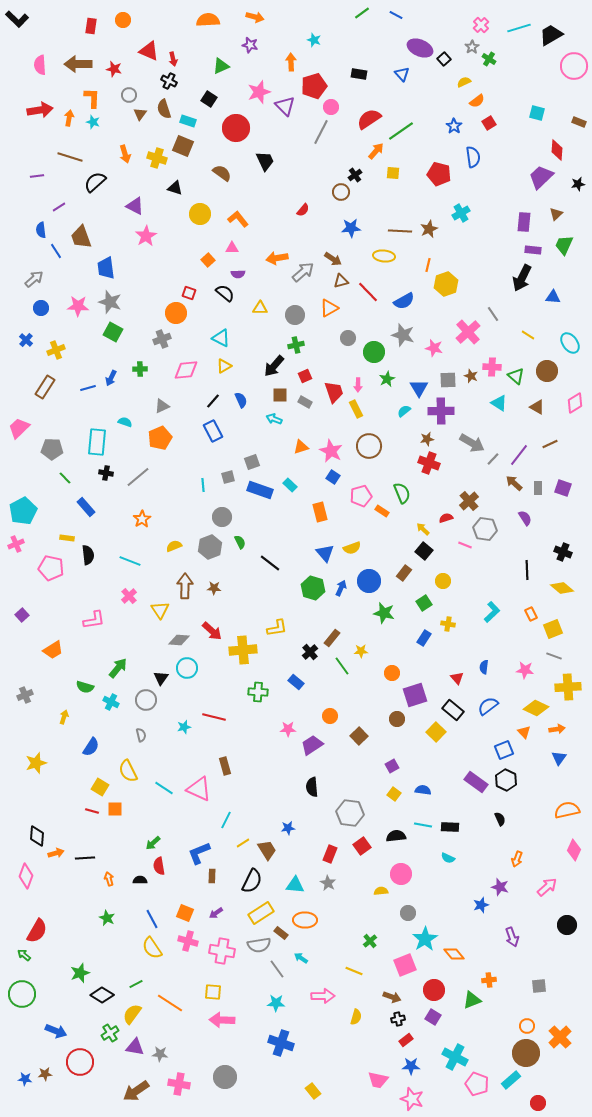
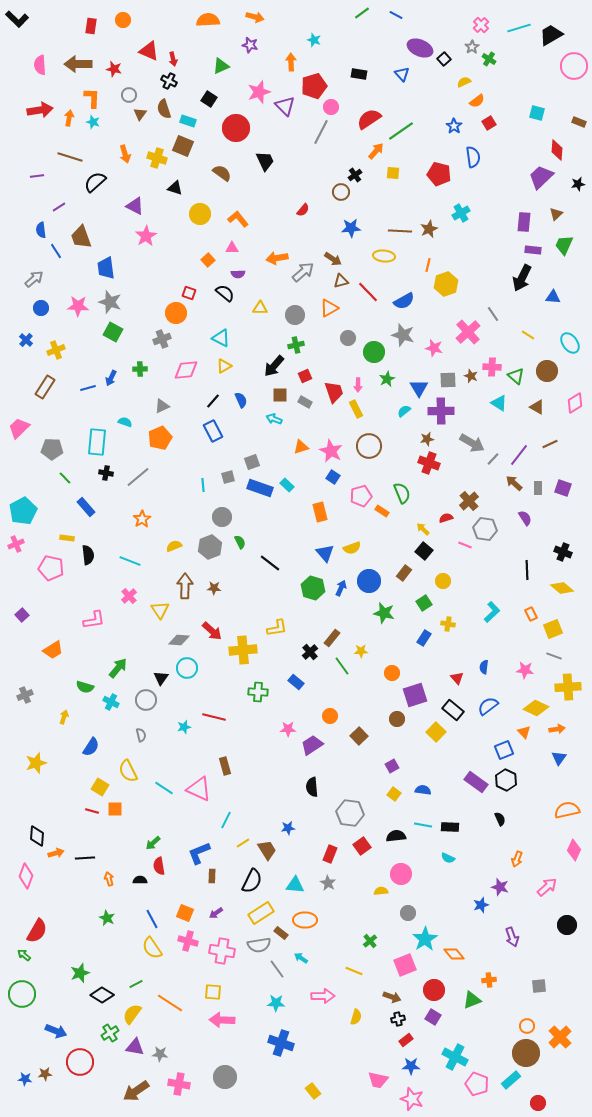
cyan rectangle at (290, 485): moved 3 px left
blue rectangle at (260, 490): moved 2 px up
